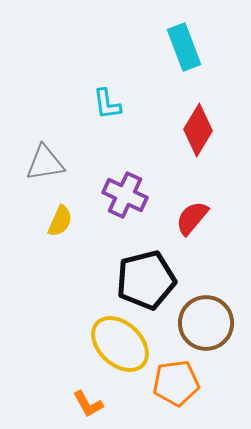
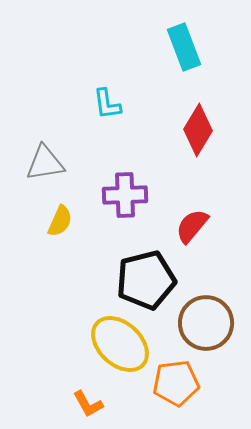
purple cross: rotated 27 degrees counterclockwise
red semicircle: moved 8 px down
